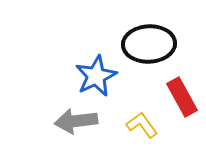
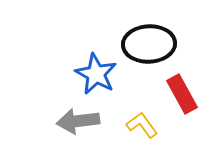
blue star: moved 2 px up; rotated 18 degrees counterclockwise
red rectangle: moved 3 px up
gray arrow: moved 2 px right
